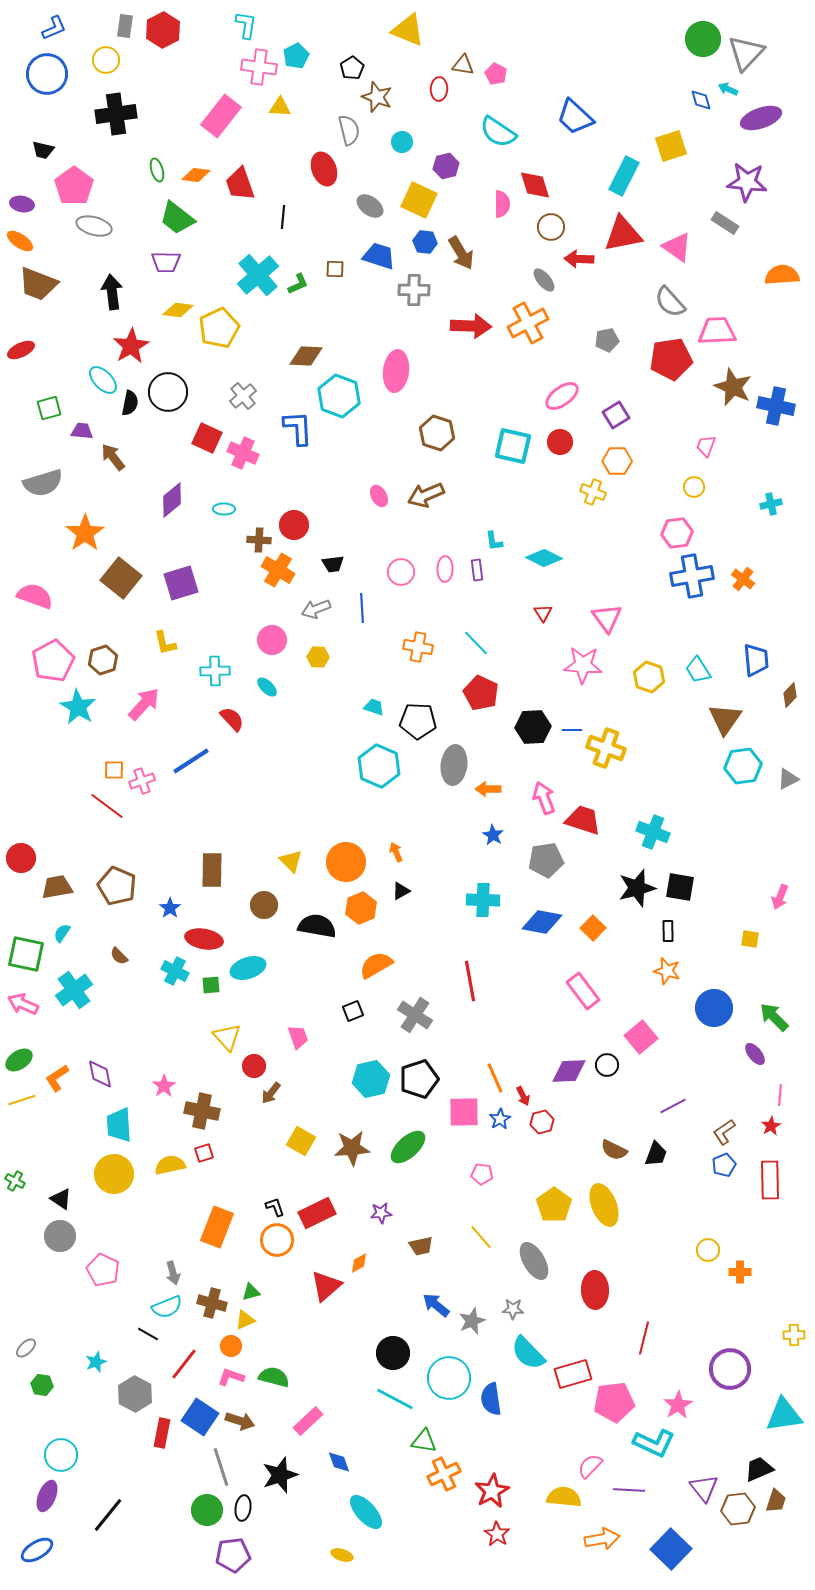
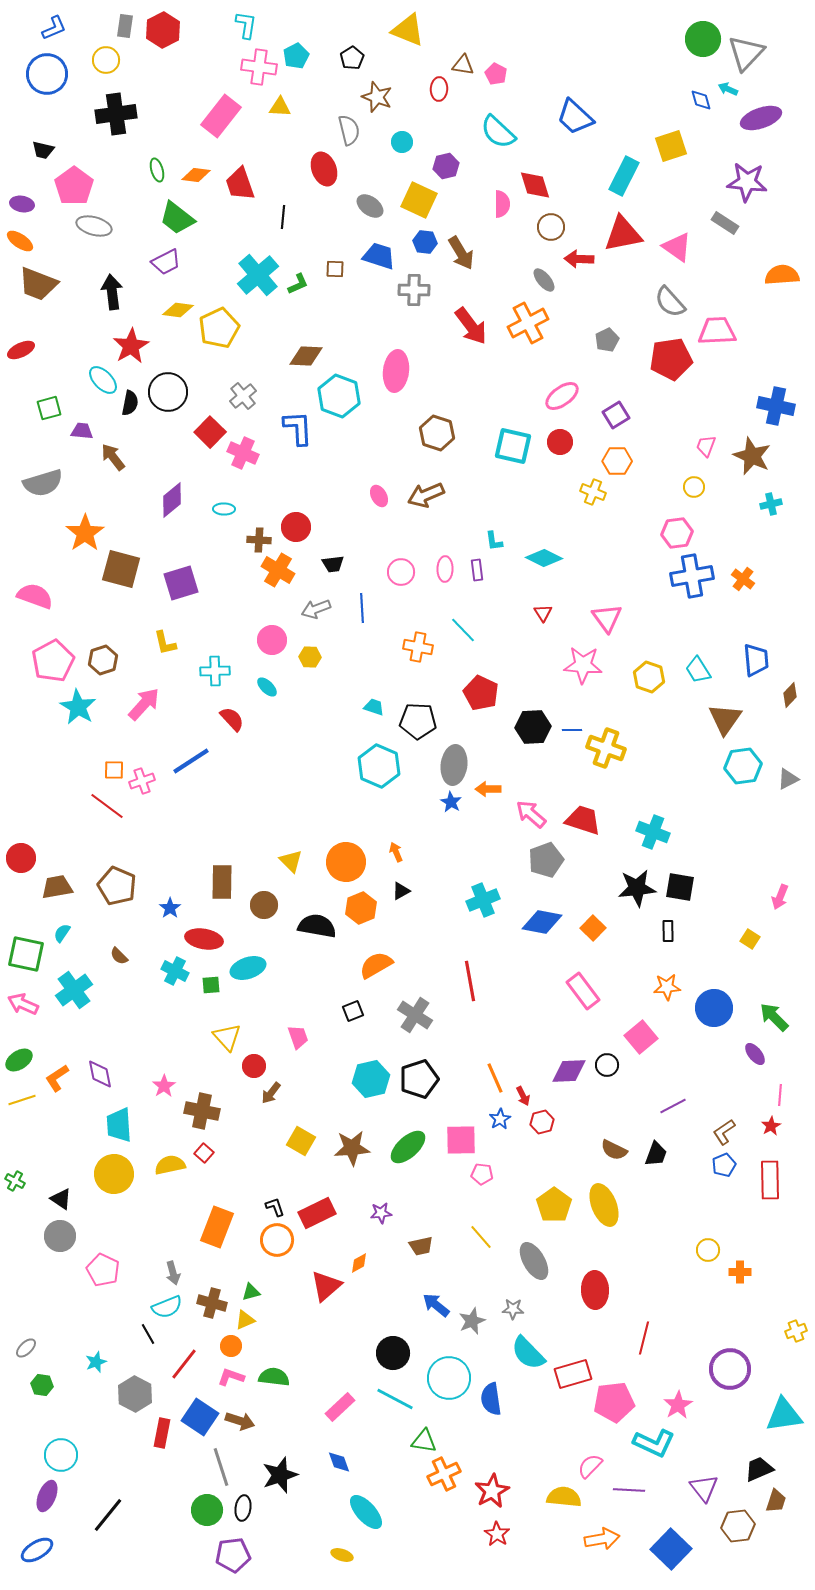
black pentagon at (352, 68): moved 10 px up
cyan semicircle at (498, 132): rotated 9 degrees clockwise
purple trapezoid at (166, 262): rotated 28 degrees counterclockwise
red arrow at (471, 326): rotated 51 degrees clockwise
gray pentagon at (607, 340): rotated 15 degrees counterclockwise
brown star at (733, 387): moved 19 px right, 69 px down
red square at (207, 438): moved 3 px right, 6 px up; rotated 20 degrees clockwise
red circle at (294, 525): moved 2 px right, 2 px down
brown square at (121, 578): moved 9 px up; rotated 24 degrees counterclockwise
cyan line at (476, 643): moved 13 px left, 13 px up
yellow hexagon at (318, 657): moved 8 px left
pink arrow at (544, 798): moved 13 px left, 16 px down; rotated 28 degrees counterclockwise
blue star at (493, 835): moved 42 px left, 33 px up
gray pentagon at (546, 860): rotated 12 degrees counterclockwise
brown rectangle at (212, 870): moved 10 px right, 12 px down
black star at (637, 888): rotated 9 degrees clockwise
cyan cross at (483, 900): rotated 24 degrees counterclockwise
yellow square at (750, 939): rotated 24 degrees clockwise
orange star at (667, 971): moved 16 px down; rotated 20 degrees counterclockwise
pink square at (464, 1112): moved 3 px left, 28 px down
red square at (204, 1153): rotated 30 degrees counterclockwise
black line at (148, 1334): rotated 30 degrees clockwise
yellow cross at (794, 1335): moved 2 px right, 4 px up; rotated 20 degrees counterclockwise
green semicircle at (274, 1377): rotated 8 degrees counterclockwise
pink rectangle at (308, 1421): moved 32 px right, 14 px up
brown hexagon at (738, 1509): moved 17 px down
